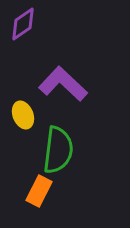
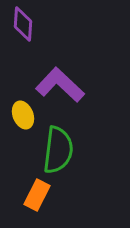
purple diamond: rotated 52 degrees counterclockwise
purple L-shape: moved 3 px left, 1 px down
orange rectangle: moved 2 px left, 4 px down
